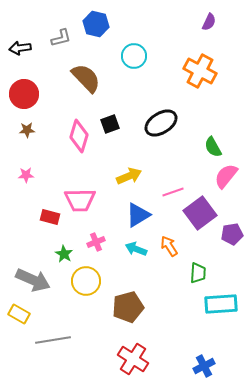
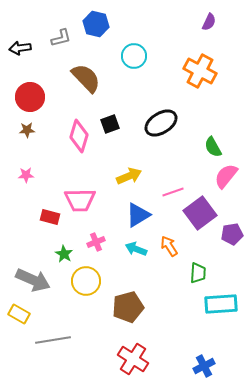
red circle: moved 6 px right, 3 px down
